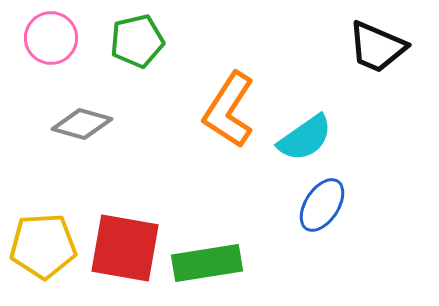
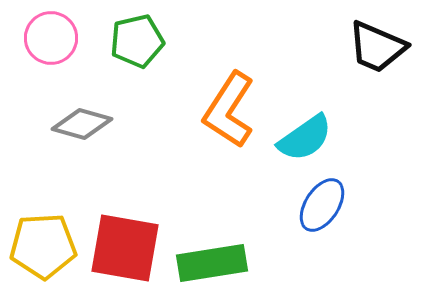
green rectangle: moved 5 px right
